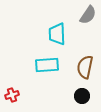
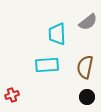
gray semicircle: moved 7 px down; rotated 18 degrees clockwise
black circle: moved 5 px right, 1 px down
